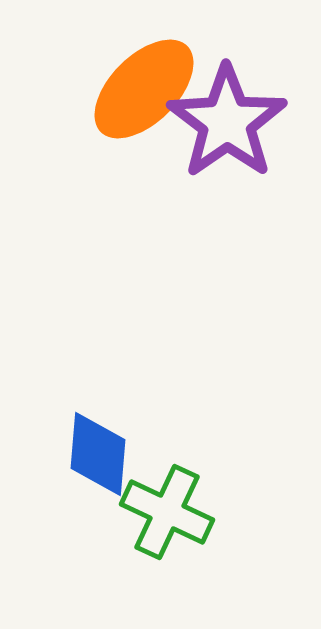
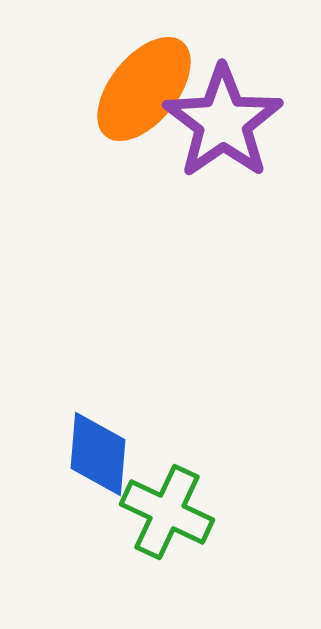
orange ellipse: rotated 6 degrees counterclockwise
purple star: moved 4 px left
